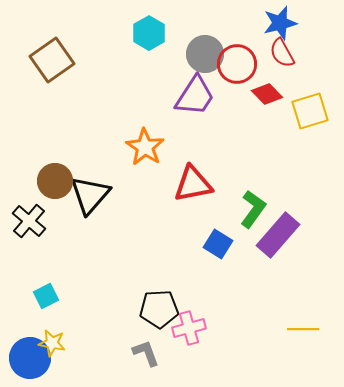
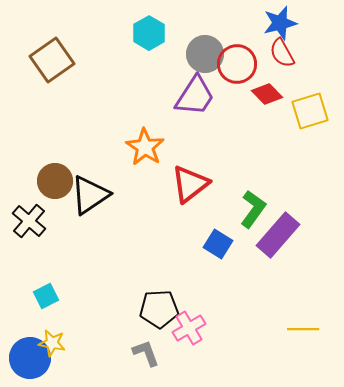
red triangle: moved 3 px left; rotated 27 degrees counterclockwise
black triangle: rotated 15 degrees clockwise
pink cross: rotated 16 degrees counterclockwise
